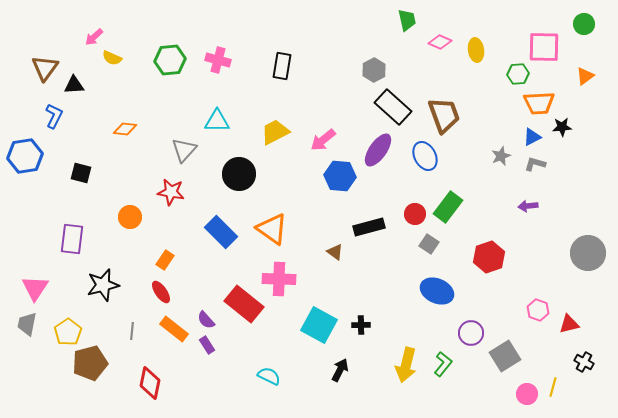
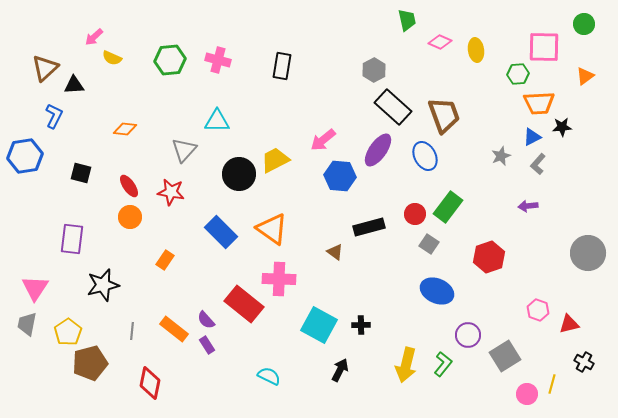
brown triangle at (45, 68): rotated 12 degrees clockwise
yellow trapezoid at (275, 132): moved 28 px down
gray L-shape at (535, 164): moved 3 px right; rotated 65 degrees counterclockwise
red ellipse at (161, 292): moved 32 px left, 106 px up
purple circle at (471, 333): moved 3 px left, 2 px down
yellow line at (553, 387): moved 1 px left, 3 px up
